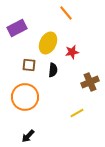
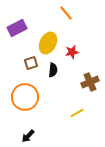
brown square: moved 2 px right, 2 px up; rotated 24 degrees counterclockwise
